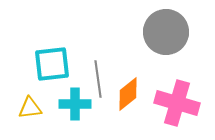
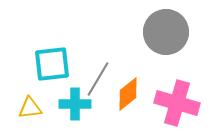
gray line: rotated 39 degrees clockwise
